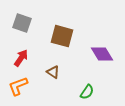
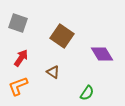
gray square: moved 4 px left
brown square: rotated 20 degrees clockwise
green semicircle: moved 1 px down
